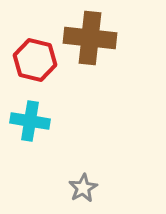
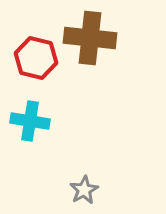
red hexagon: moved 1 px right, 2 px up
gray star: moved 1 px right, 2 px down
